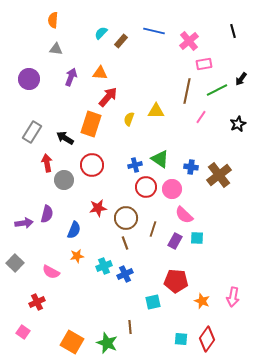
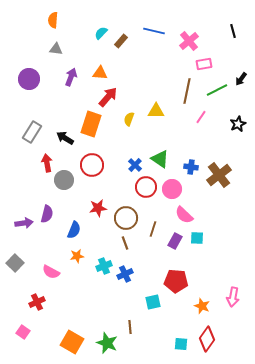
blue cross at (135, 165): rotated 32 degrees counterclockwise
orange star at (202, 301): moved 5 px down
cyan square at (181, 339): moved 5 px down
